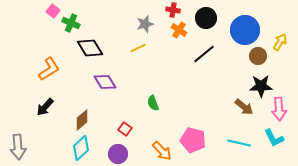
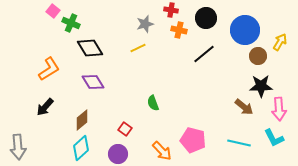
red cross: moved 2 px left
orange cross: rotated 21 degrees counterclockwise
purple diamond: moved 12 px left
